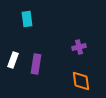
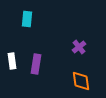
cyan rectangle: rotated 14 degrees clockwise
purple cross: rotated 24 degrees counterclockwise
white rectangle: moved 1 px left, 1 px down; rotated 28 degrees counterclockwise
